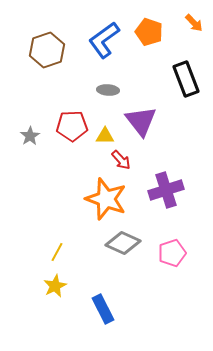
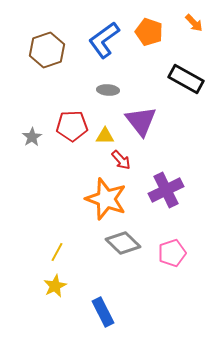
black rectangle: rotated 40 degrees counterclockwise
gray star: moved 2 px right, 1 px down
purple cross: rotated 8 degrees counterclockwise
gray diamond: rotated 20 degrees clockwise
blue rectangle: moved 3 px down
